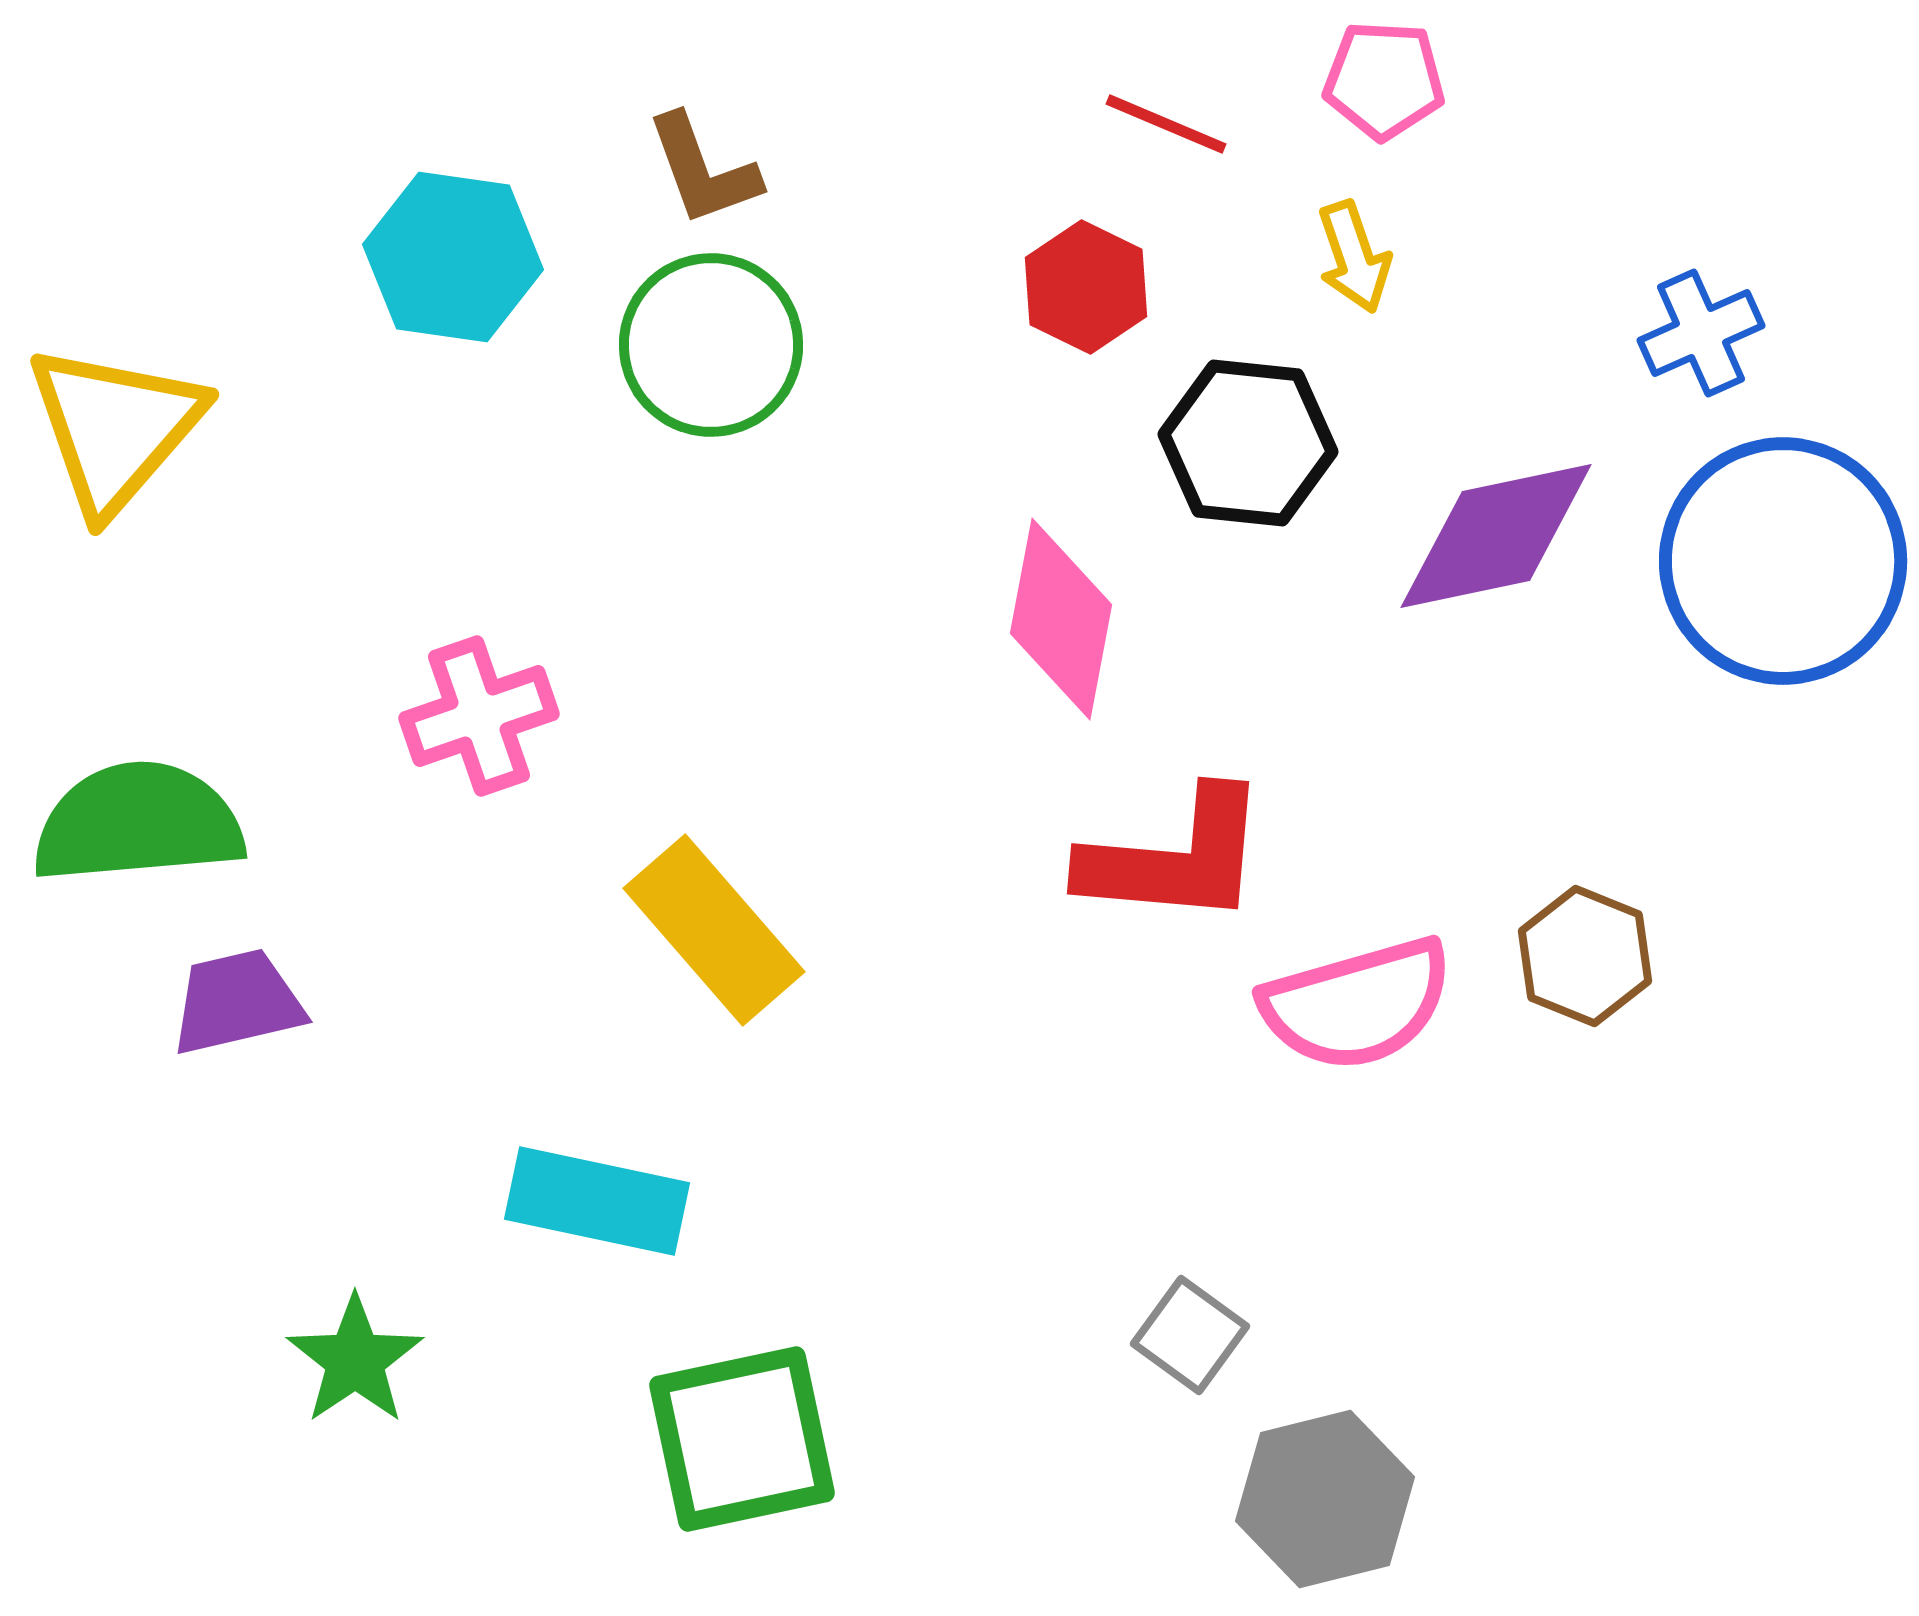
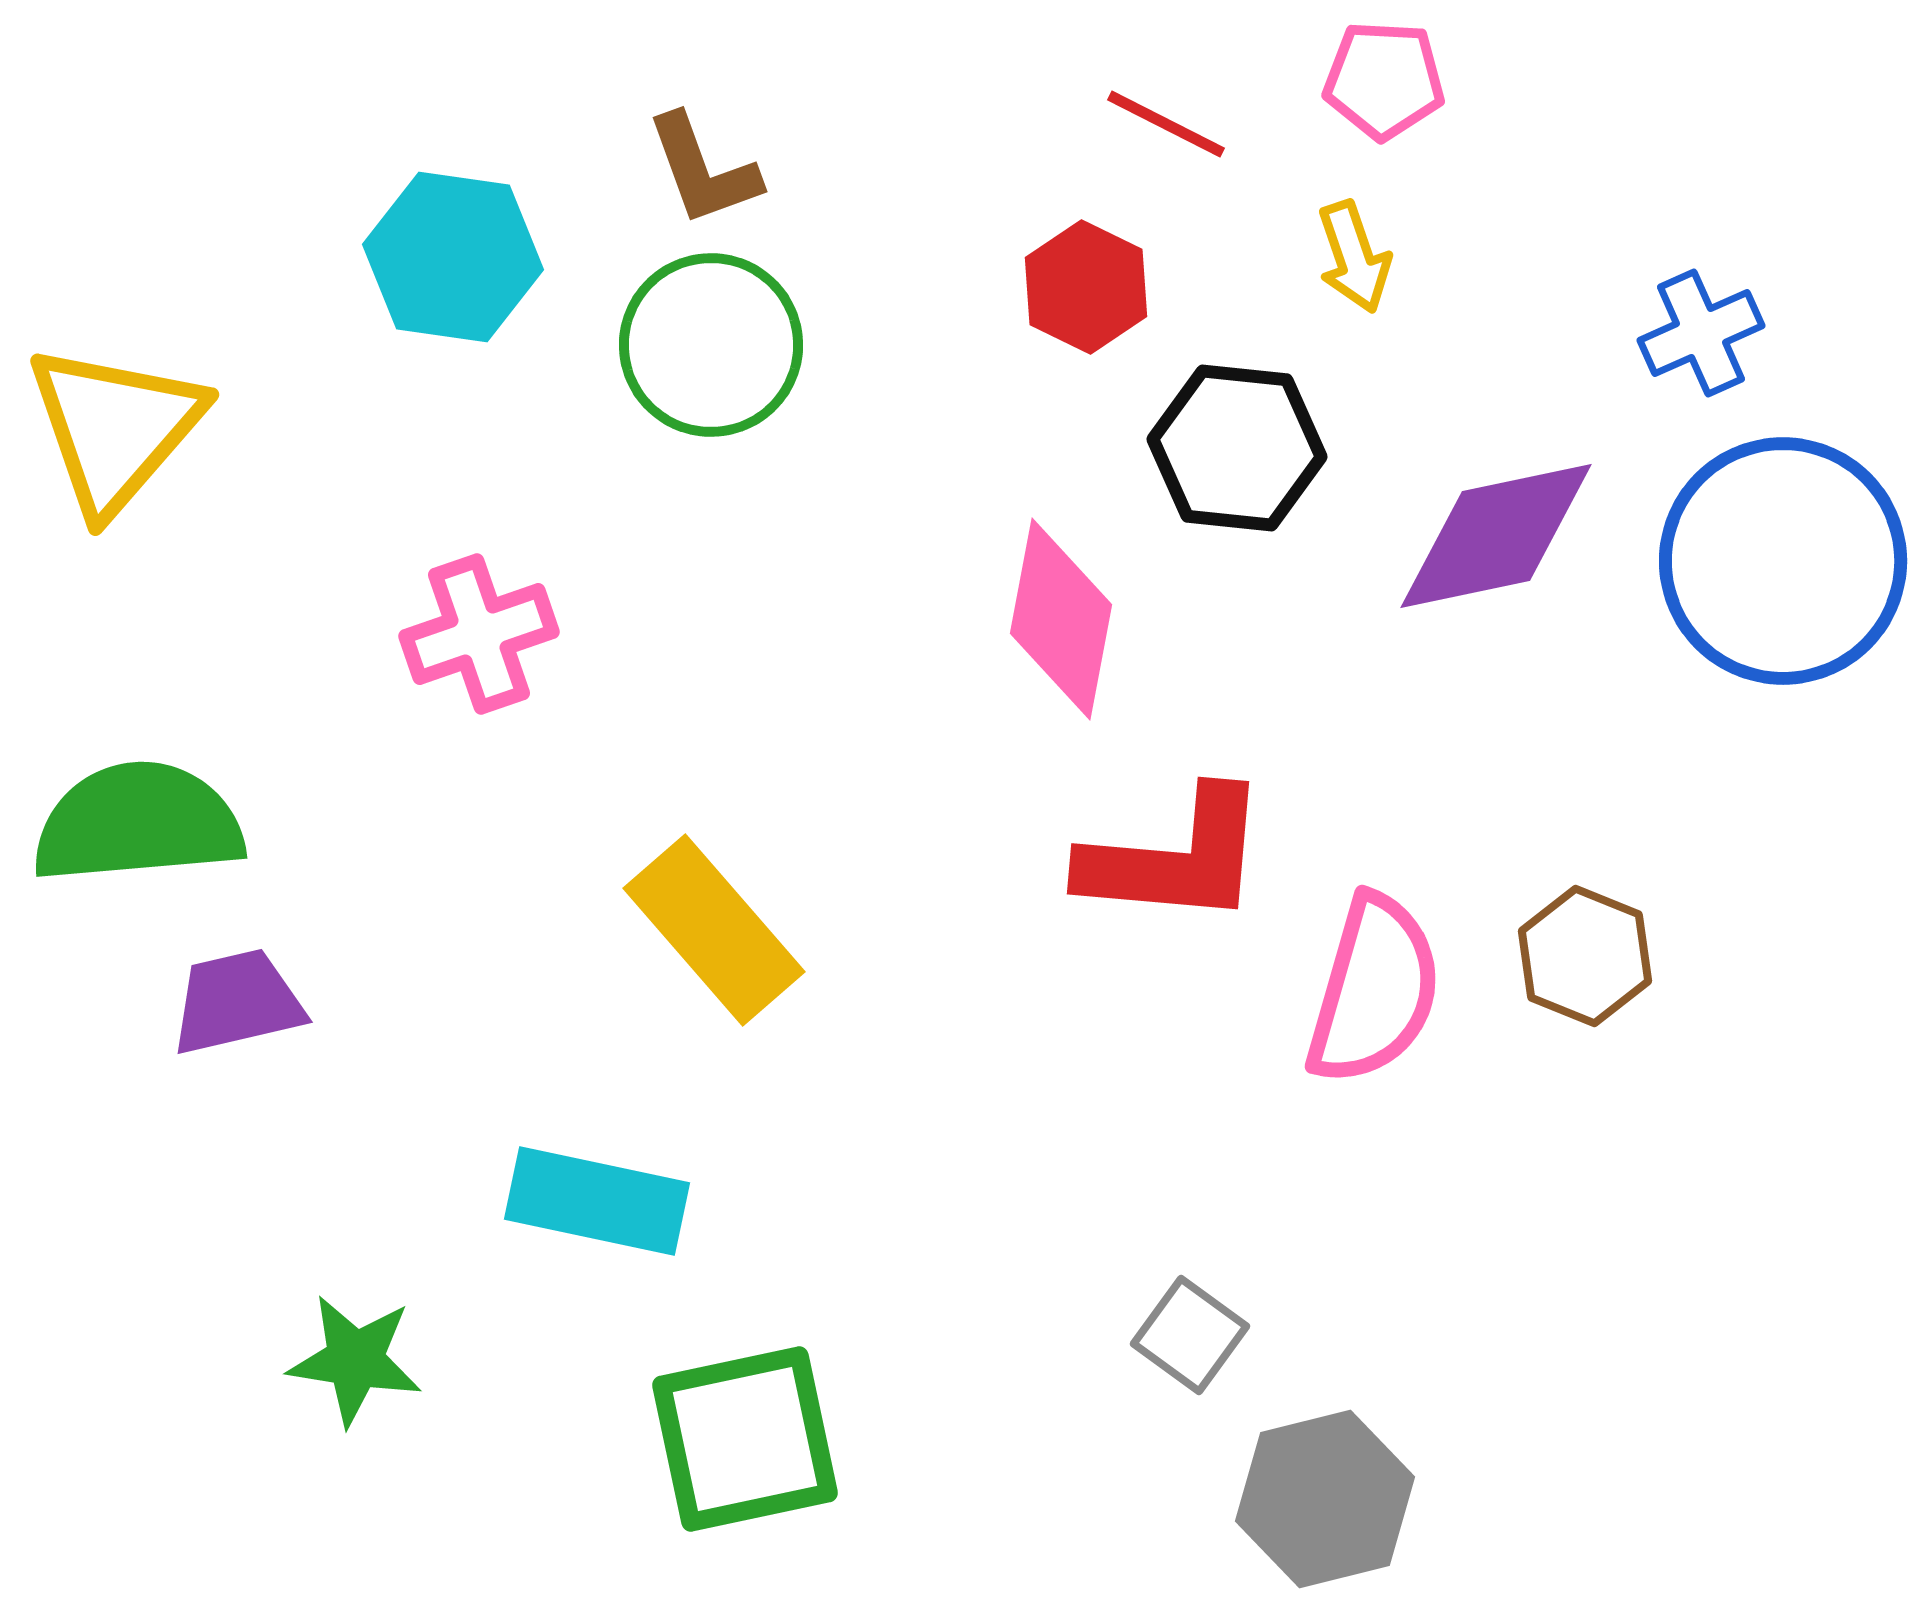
red line: rotated 4 degrees clockwise
black hexagon: moved 11 px left, 5 px down
pink cross: moved 82 px up
pink semicircle: moved 17 px right, 14 px up; rotated 58 degrees counterclockwise
green star: rotated 29 degrees counterclockwise
green square: moved 3 px right
